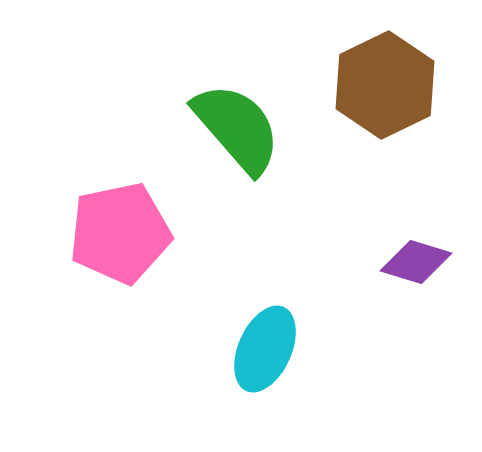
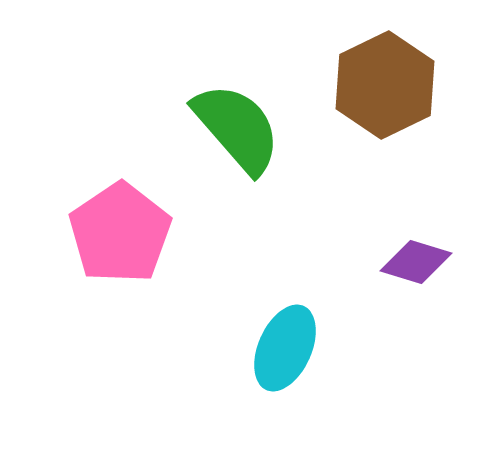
pink pentagon: rotated 22 degrees counterclockwise
cyan ellipse: moved 20 px right, 1 px up
